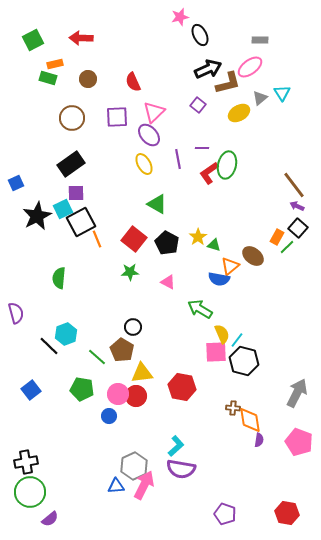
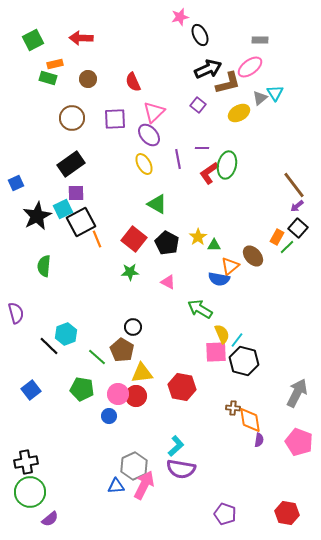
cyan triangle at (282, 93): moved 7 px left
purple square at (117, 117): moved 2 px left, 2 px down
purple arrow at (297, 206): rotated 64 degrees counterclockwise
green triangle at (214, 245): rotated 16 degrees counterclockwise
brown ellipse at (253, 256): rotated 10 degrees clockwise
green semicircle at (59, 278): moved 15 px left, 12 px up
